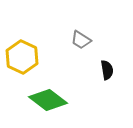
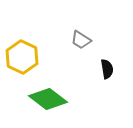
black semicircle: moved 1 px up
green diamond: moved 1 px up
